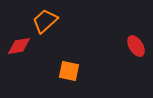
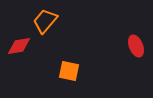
orange trapezoid: rotated 8 degrees counterclockwise
red ellipse: rotated 10 degrees clockwise
